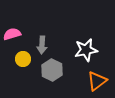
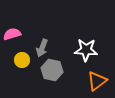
gray arrow: moved 3 px down; rotated 18 degrees clockwise
white star: rotated 15 degrees clockwise
yellow circle: moved 1 px left, 1 px down
gray hexagon: rotated 15 degrees counterclockwise
